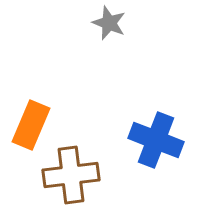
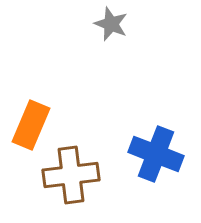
gray star: moved 2 px right, 1 px down
blue cross: moved 14 px down
